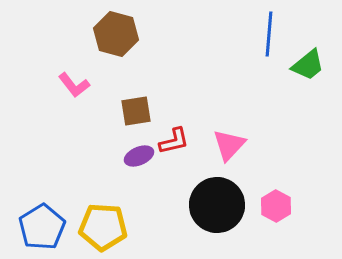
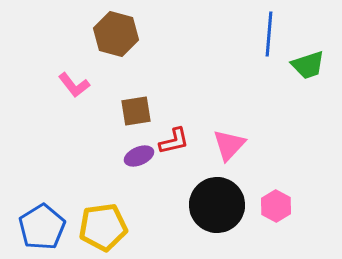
green trapezoid: rotated 21 degrees clockwise
yellow pentagon: rotated 12 degrees counterclockwise
